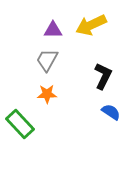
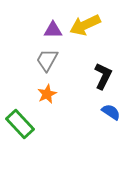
yellow arrow: moved 6 px left
orange star: rotated 24 degrees counterclockwise
